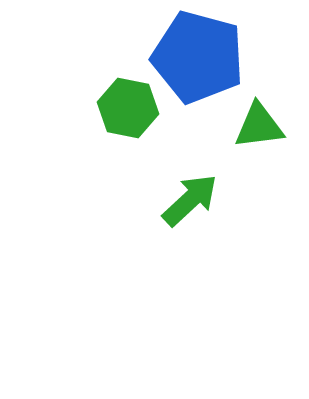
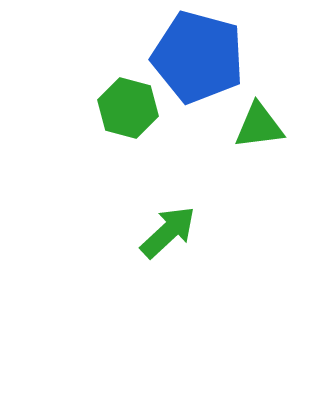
green hexagon: rotated 4 degrees clockwise
green arrow: moved 22 px left, 32 px down
